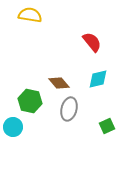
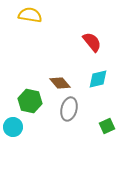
brown diamond: moved 1 px right
